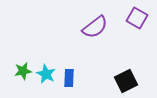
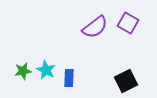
purple square: moved 9 px left, 5 px down
cyan star: moved 4 px up
